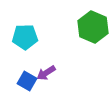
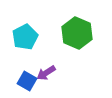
green hexagon: moved 16 px left, 6 px down
cyan pentagon: rotated 25 degrees counterclockwise
